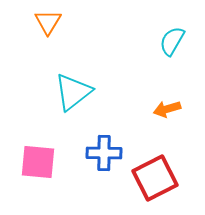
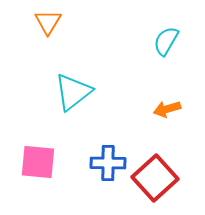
cyan semicircle: moved 6 px left
blue cross: moved 4 px right, 10 px down
red square: rotated 15 degrees counterclockwise
